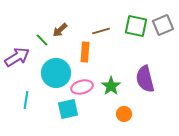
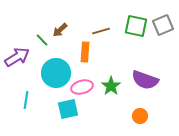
purple semicircle: moved 1 px down; rotated 56 degrees counterclockwise
orange circle: moved 16 px right, 2 px down
